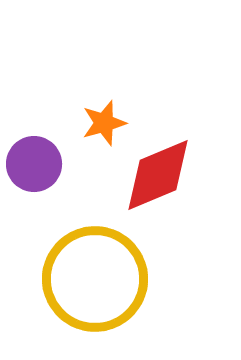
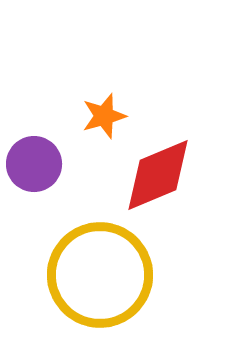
orange star: moved 7 px up
yellow circle: moved 5 px right, 4 px up
